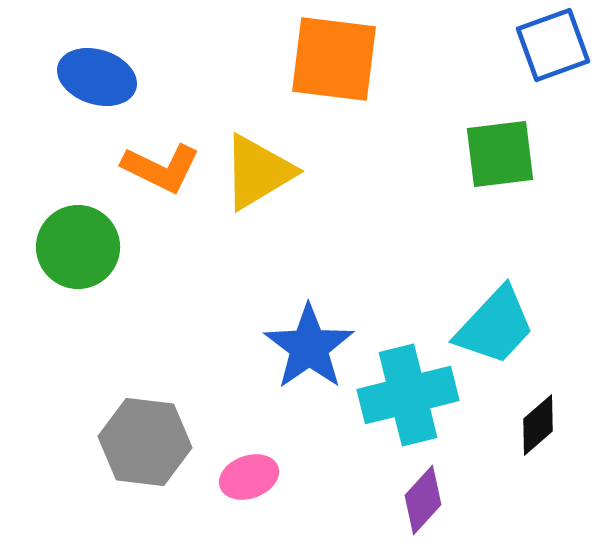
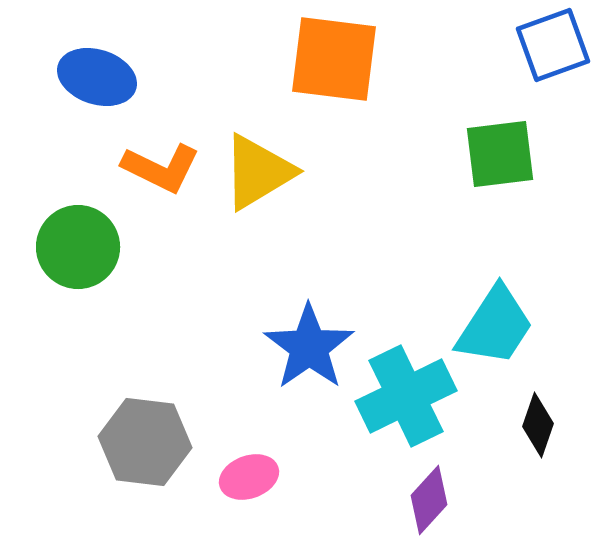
cyan trapezoid: rotated 10 degrees counterclockwise
cyan cross: moved 2 px left, 1 px down; rotated 12 degrees counterclockwise
black diamond: rotated 30 degrees counterclockwise
purple diamond: moved 6 px right
